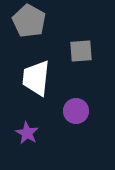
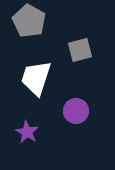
gray square: moved 1 px left, 1 px up; rotated 10 degrees counterclockwise
white trapezoid: rotated 12 degrees clockwise
purple star: moved 1 px up
